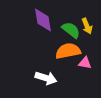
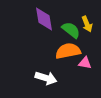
purple diamond: moved 1 px right, 1 px up
yellow arrow: moved 2 px up
